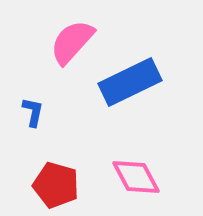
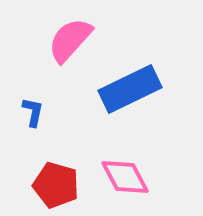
pink semicircle: moved 2 px left, 2 px up
blue rectangle: moved 7 px down
pink diamond: moved 11 px left
